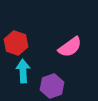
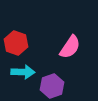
pink semicircle: rotated 20 degrees counterclockwise
cyan arrow: moved 1 px down; rotated 95 degrees clockwise
